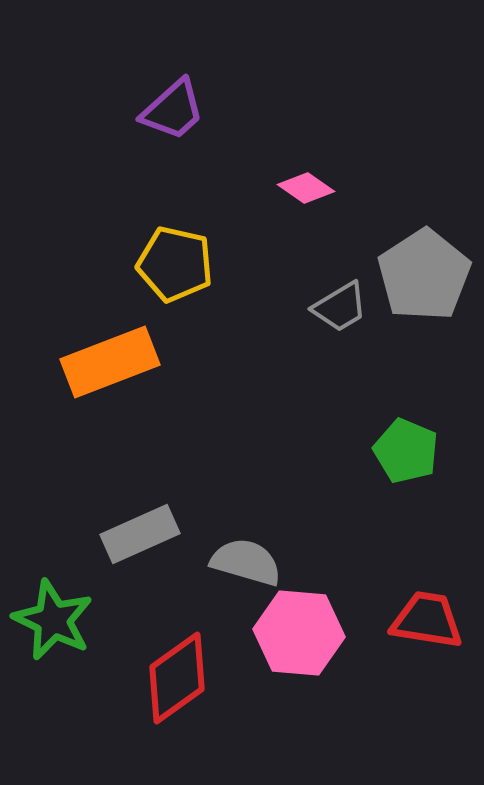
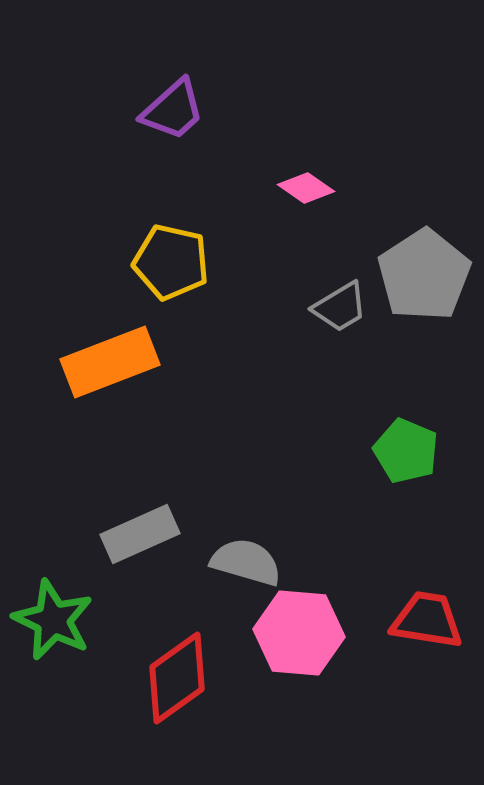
yellow pentagon: moved 4 px left, 2 px up
